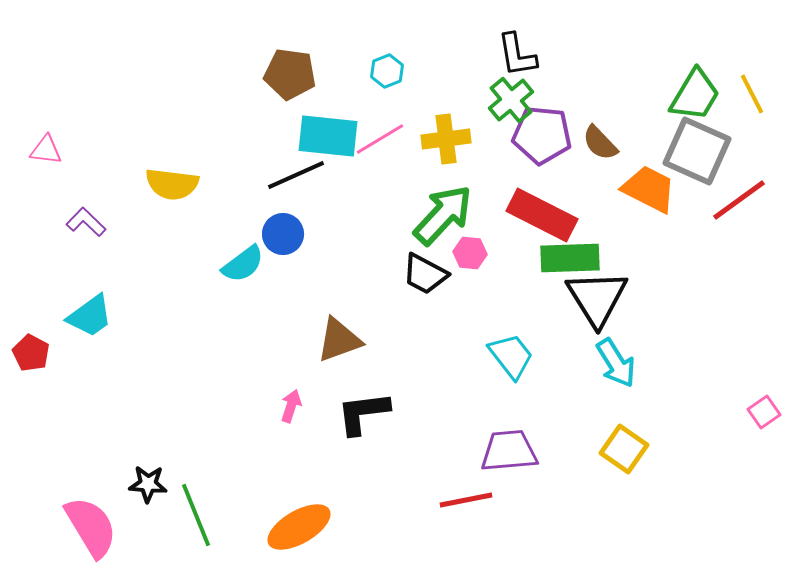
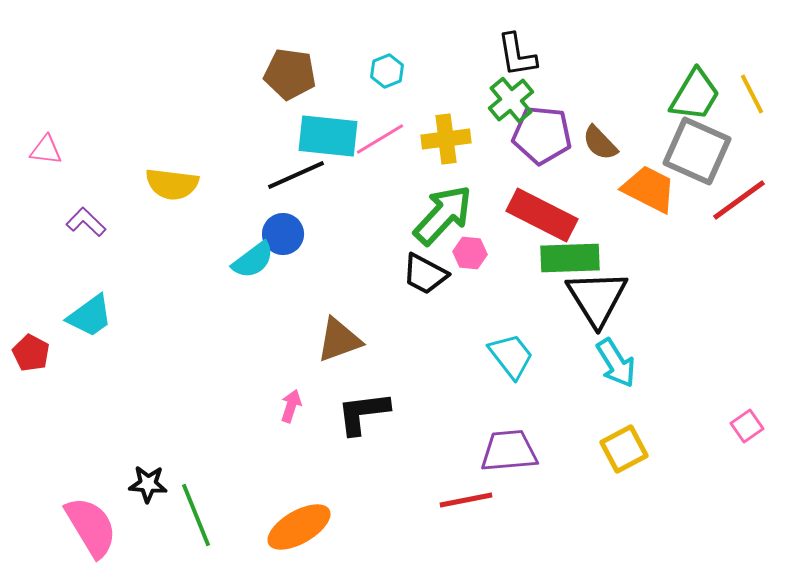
cyan semicircle at (243, 264): moved 10 px right, 4 px up
pink square at (764, 412): moved 17 px left, 14 px down
yellow square at (624, 449): rotated 27 degrees clockwise
